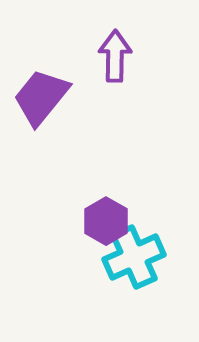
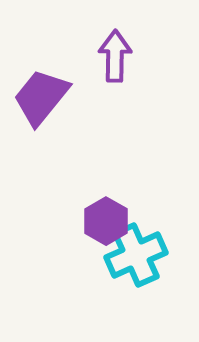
cyan cross: moved 2 px right, 2 px up
